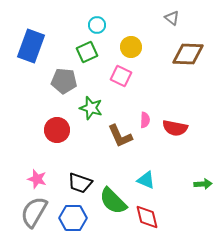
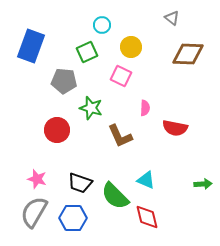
cyan circle: moved 5 px right
pink semicircle: moved 12 px up
green semicircle: moved 2 px right, 5 px up
